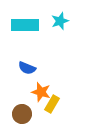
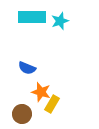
cyan rectangle: moved 7 px right, 8 px up
